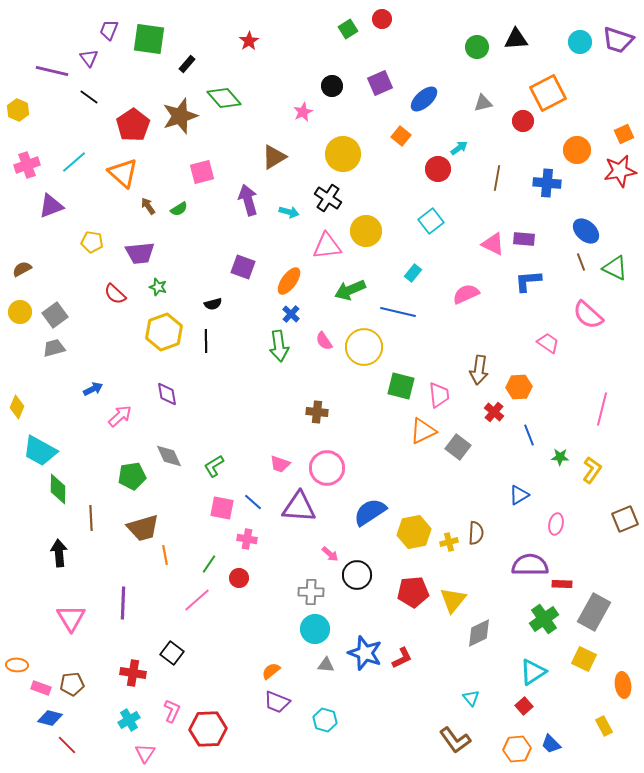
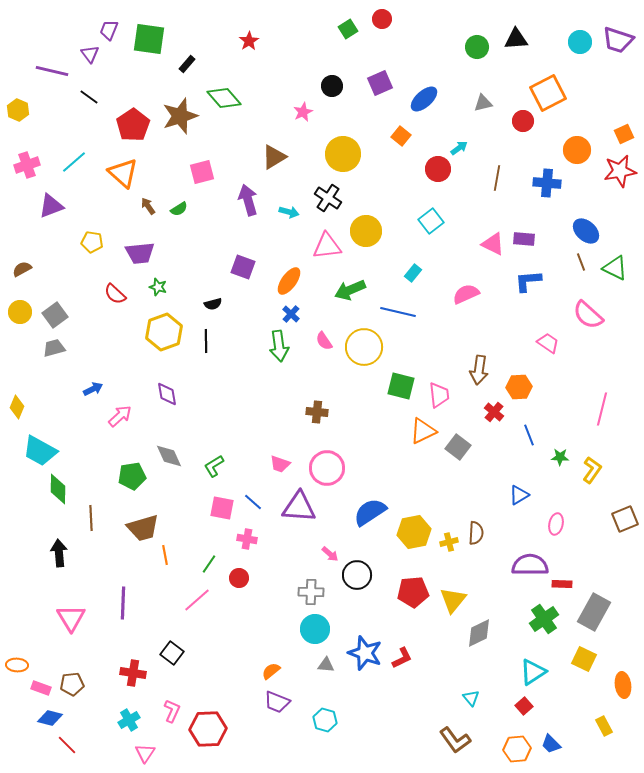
purple triangle at (89, 58): moved 1 px right, 4 px up
